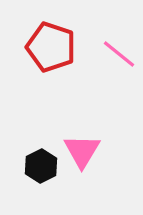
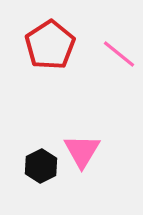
red pentagon: moved 1 px left, 2 px up; rotated 21 degrees clockwise
